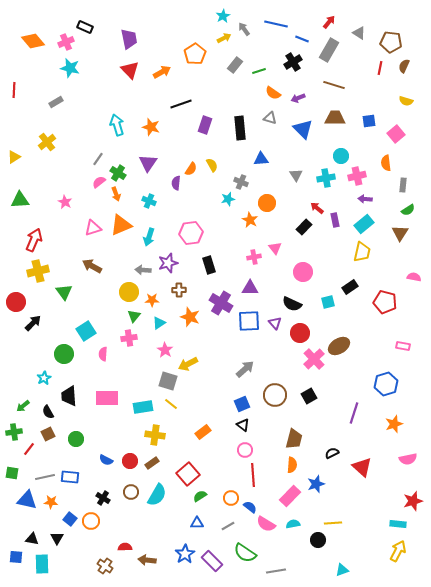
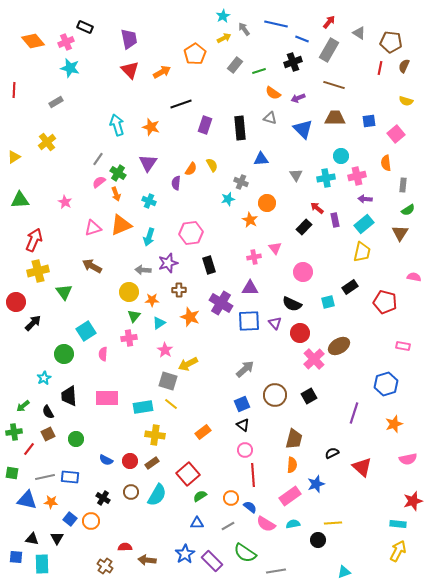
black cross at (293, 62): rotated 12 degrees clockwise
pink rectangle at (290, 496): rotated 10 degrees clockwise
cyan triangle at (342, 570): moved 2 px right, 2 px down
